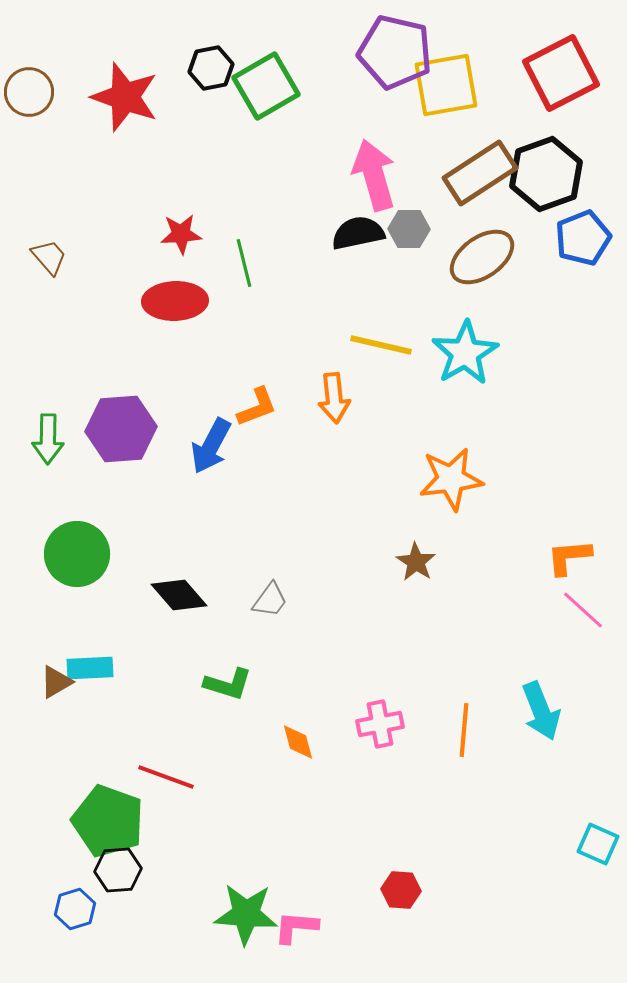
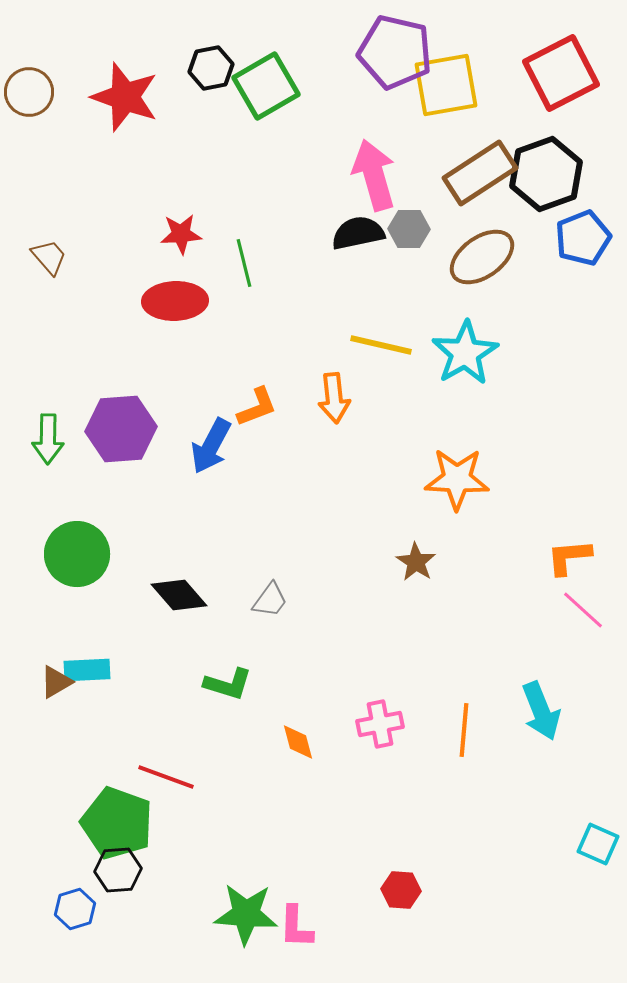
orange star at (451, 479): moved 6 px right; rotated 10 degrees clockwise
cyan rectangle at (90, 668): moved 3 px left, 2 px down
green pentagon at (108, 821): moved 9 px right, 2 px down
pink L-shape at (296, 927): rotated 93 degrees counterclockwise
